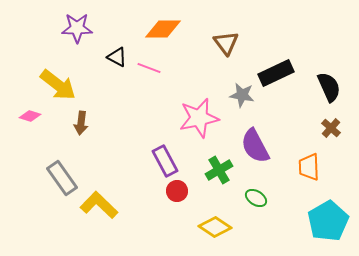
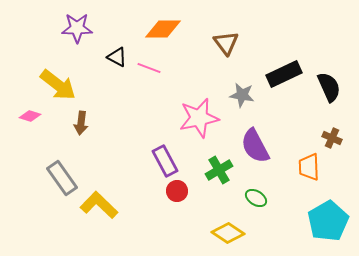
black rectangle: moved 8 px right, 1 px down
brown cross: moved 1 px right, 10 px down; rotated 18 degrees counterclockwise
yellow diamond: moved 13 px right, 6 px down
